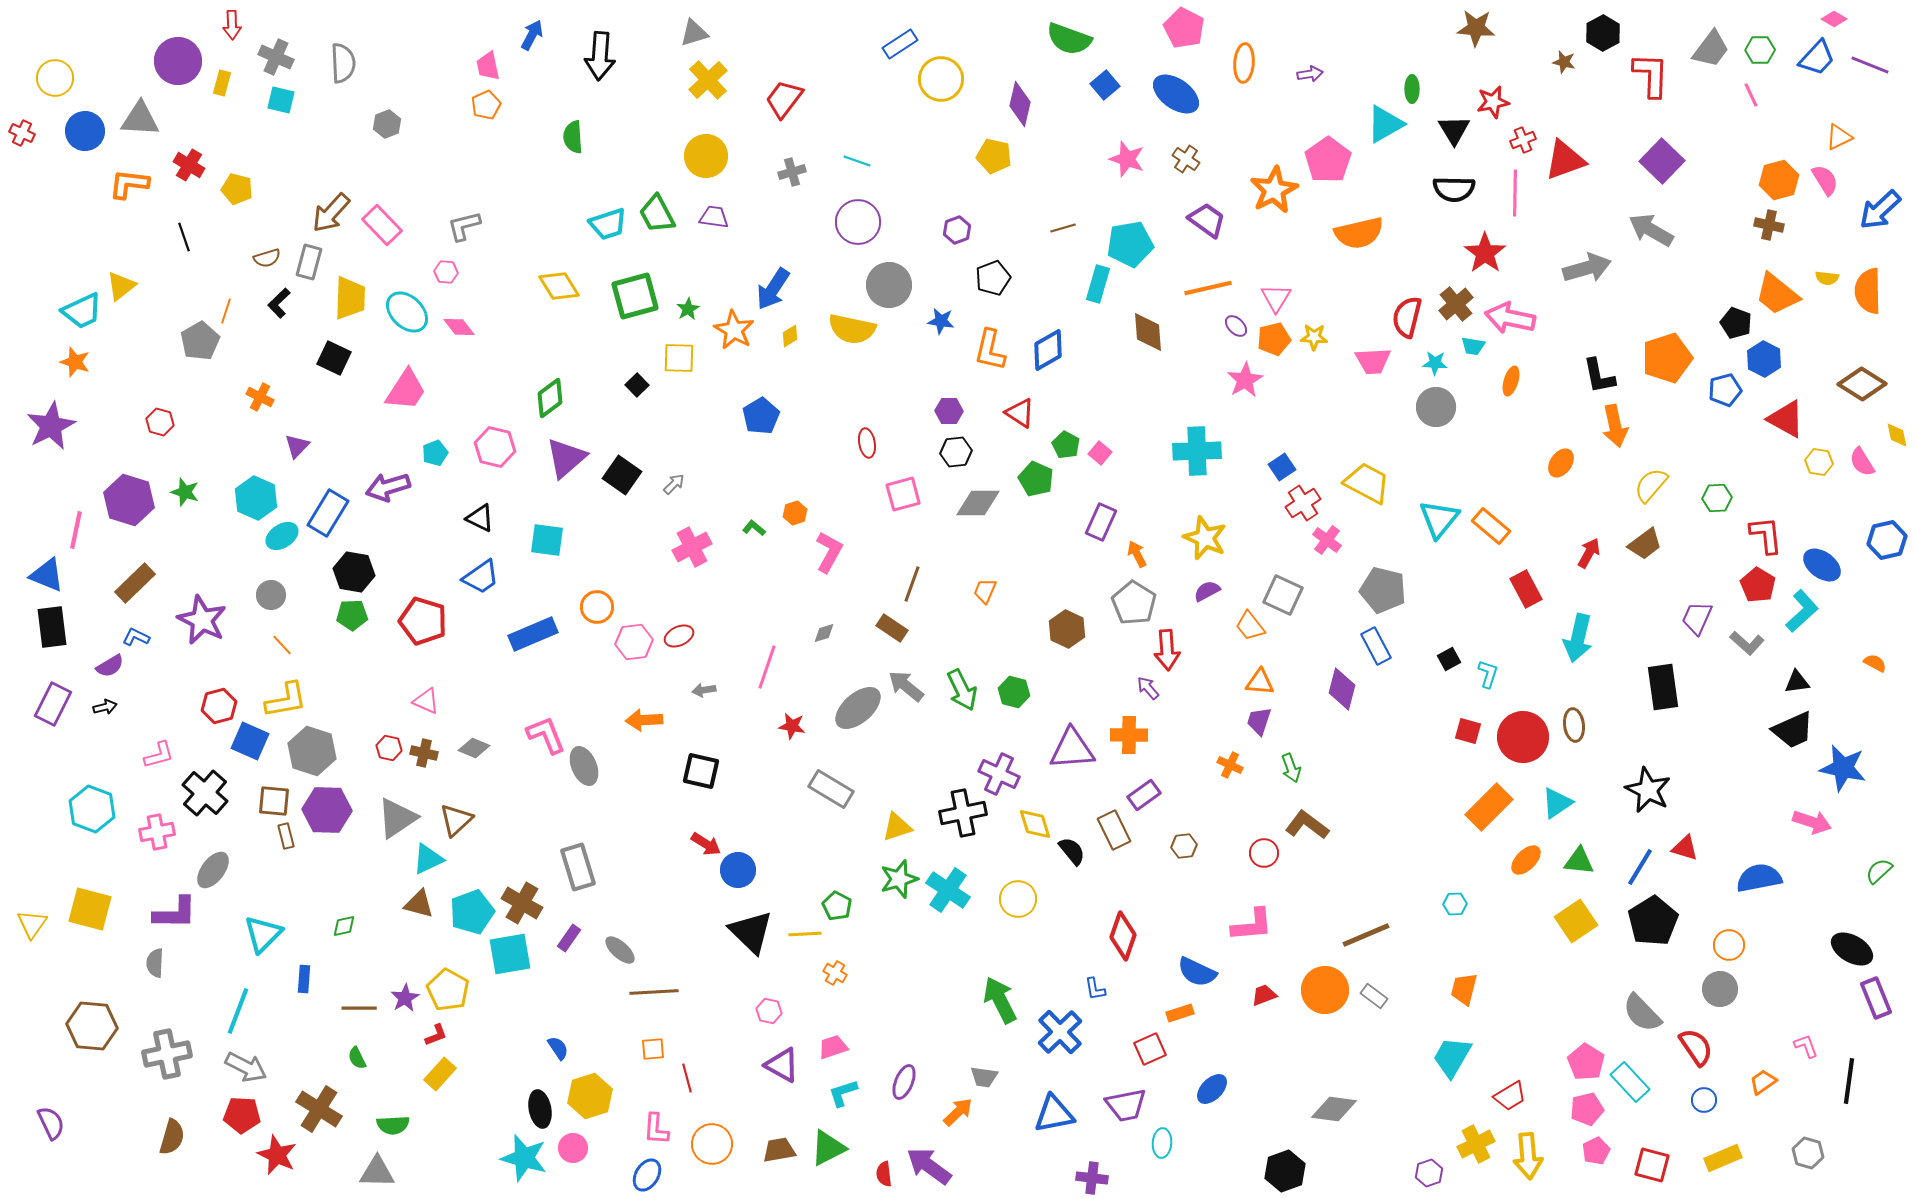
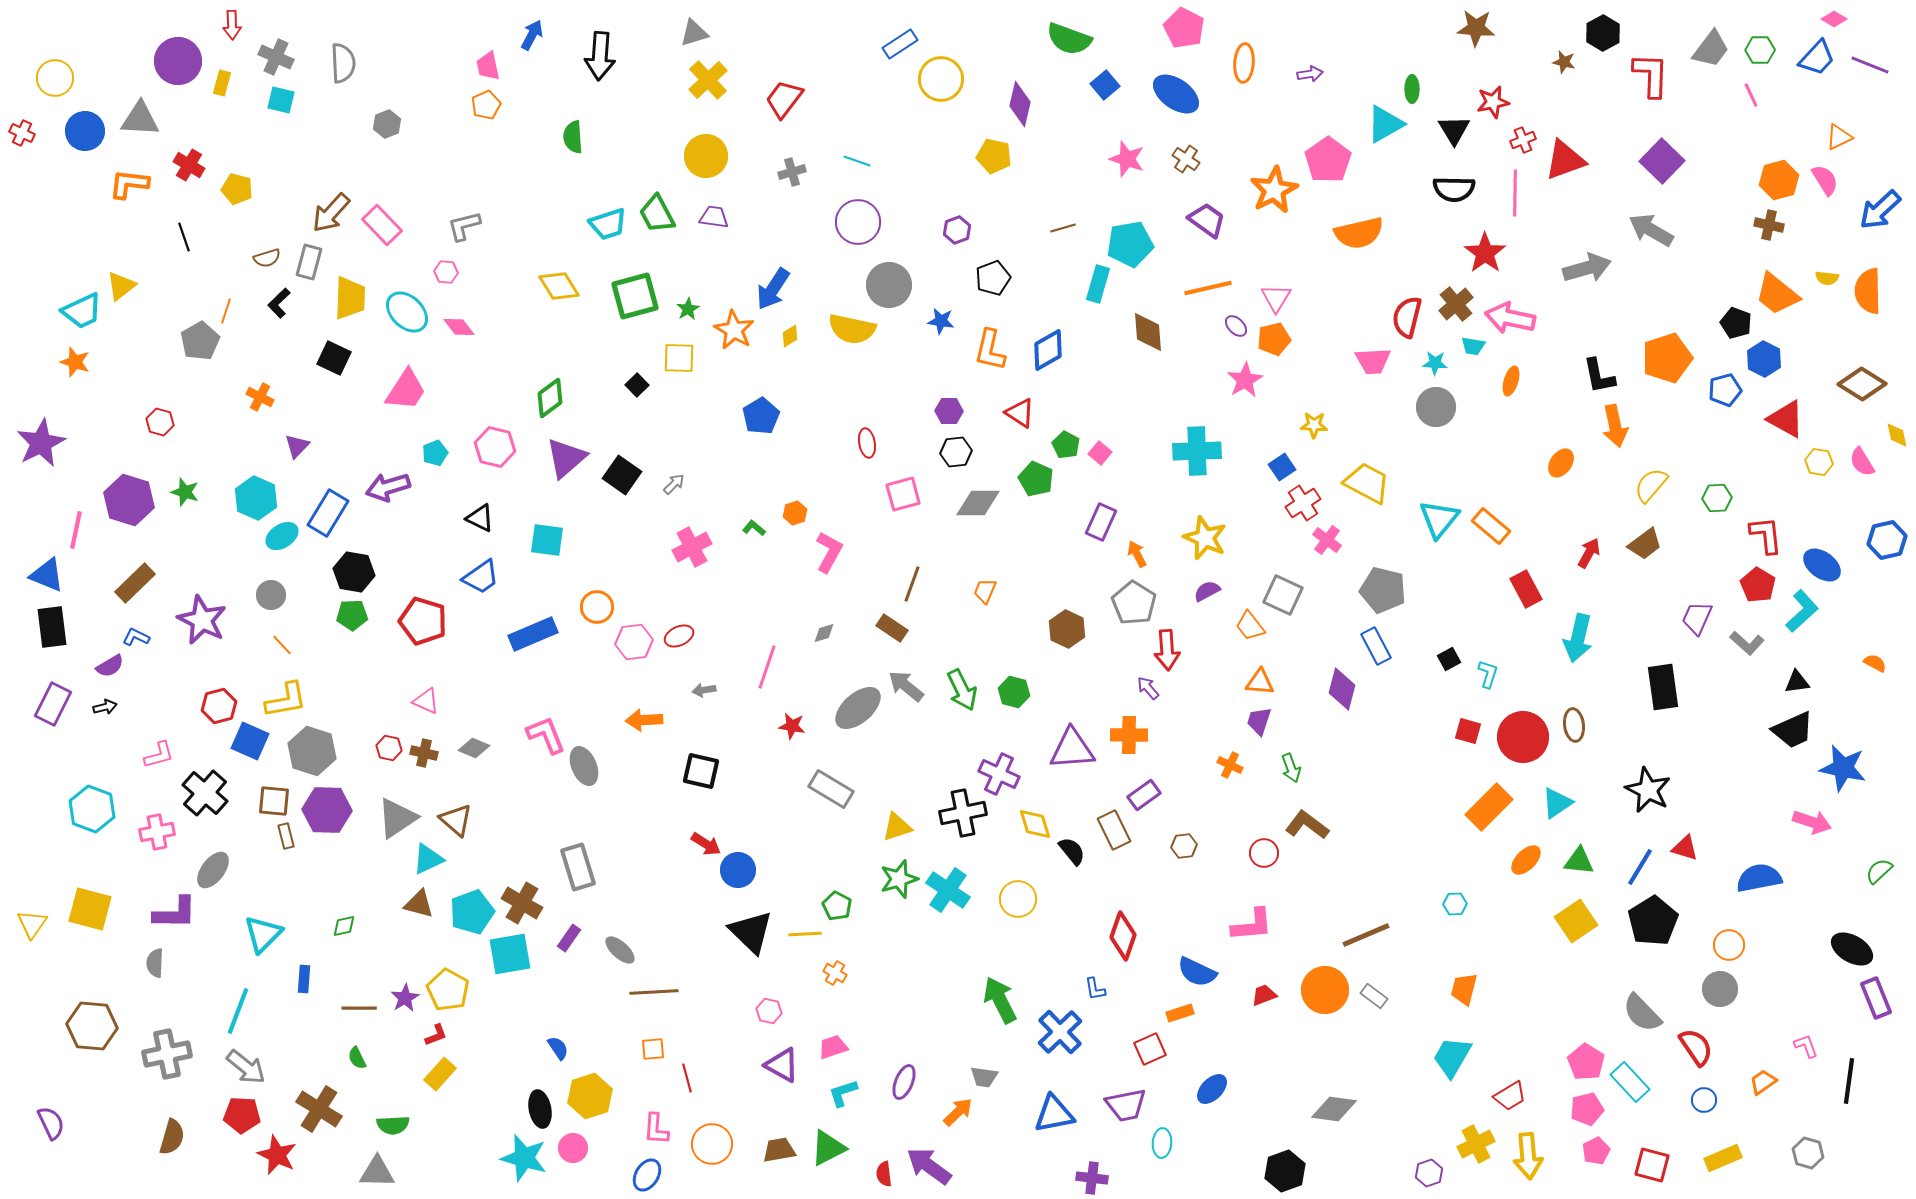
yellow star at (1314, 337): moved 88 px down
purple star at (51, 426): moved 10 px left, 17 px down
brown triangle at (456, 820): rotated 36 degrees counterclockwise
gray arrow at (246, 1067): rotated 12 degrees clockwise
